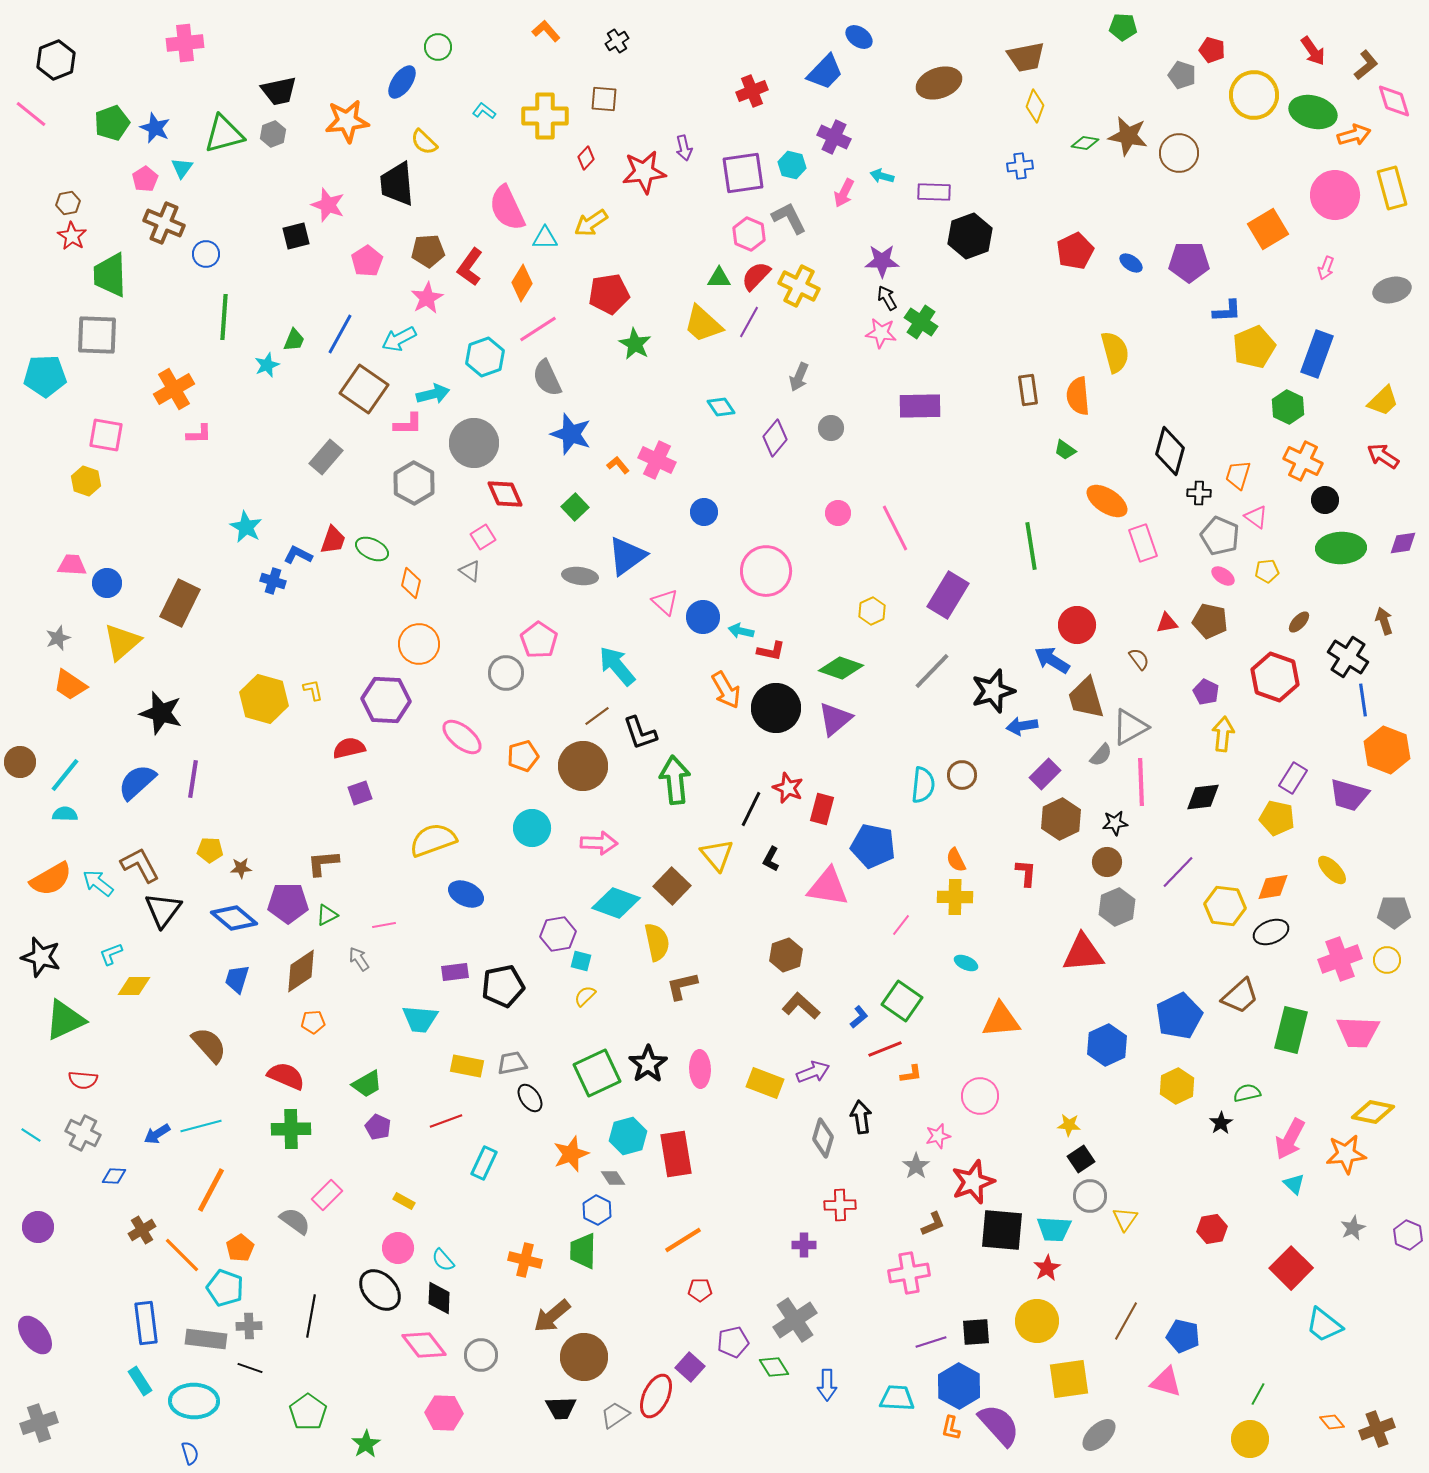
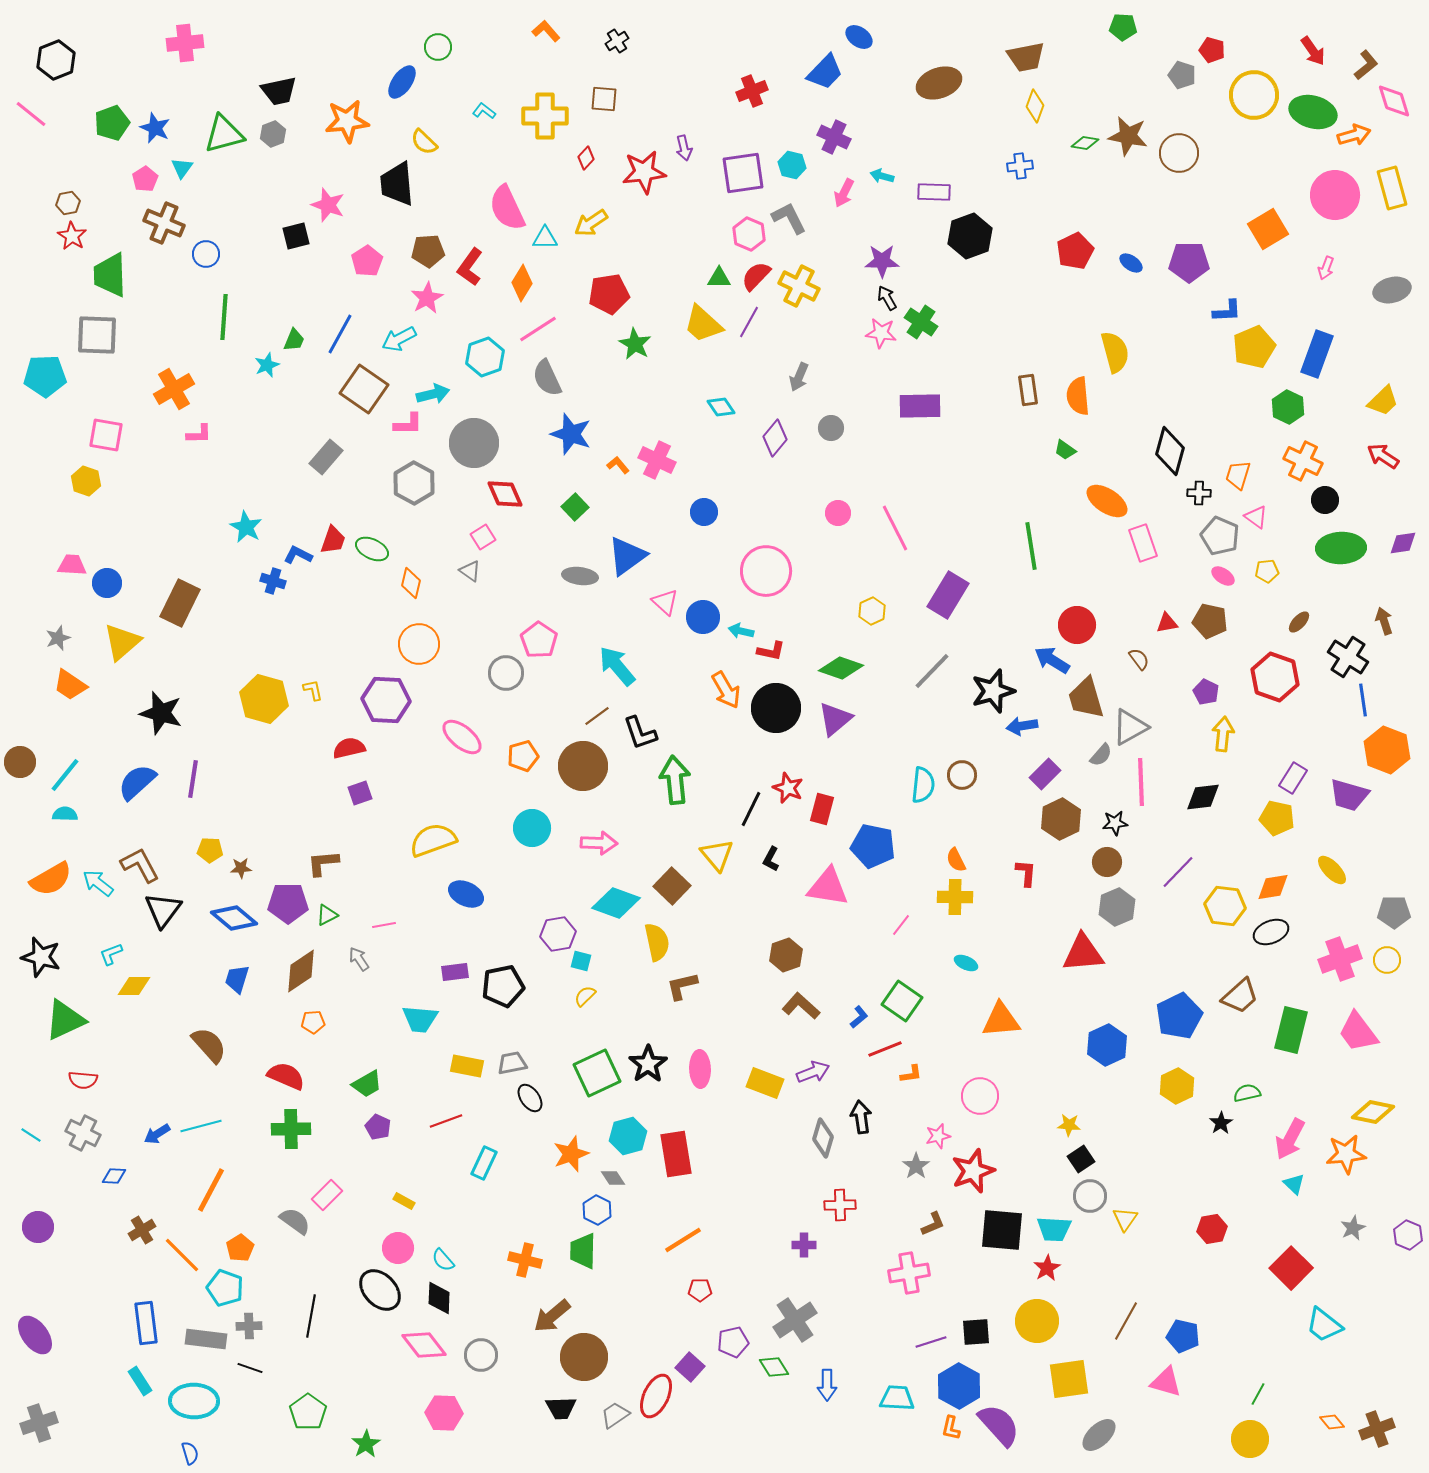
pink trapezoid at (1358, 1032): rotated 51 degrees clockwise
red star at (973, 1182): moved 11 px up
